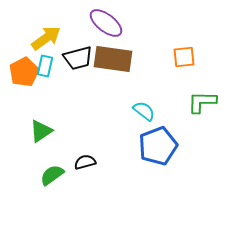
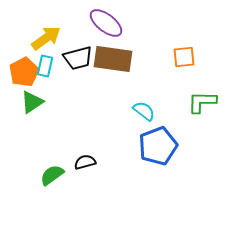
green triangle: moved 9 px left, 29 px up
